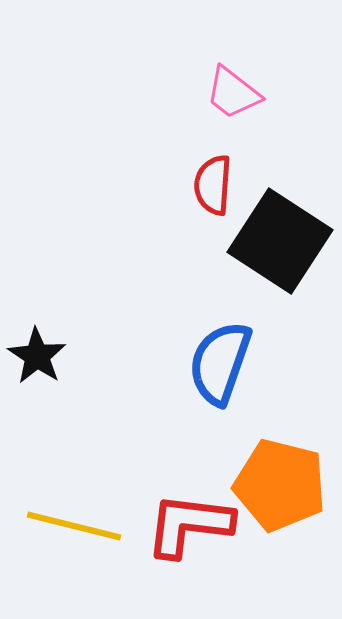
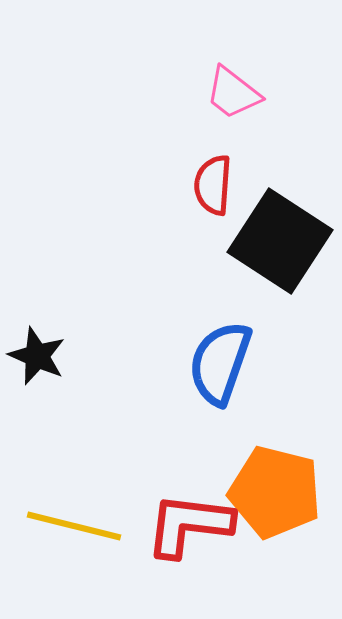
black star: rotated 10 degrees counterclockwise
orange pentagon: moved 5 px left, 7 px down
